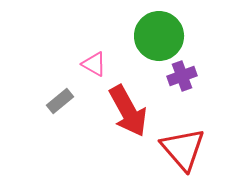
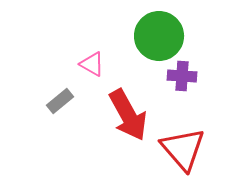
pink triangle: moved 2 px left
purple cross: rotated 24 degrees clockwise
red arrow: moved 4 px down
